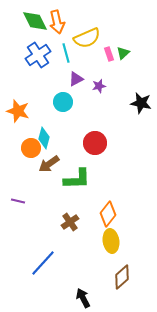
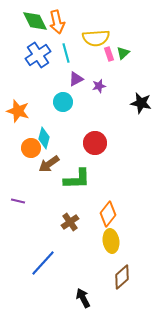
yellow semicircle: moved 9 px right; rotated 20 degrees clockwise
